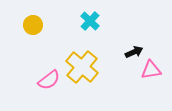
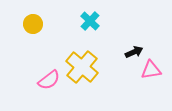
yellow circle: moved 1 px up
